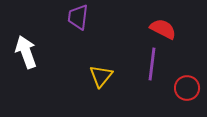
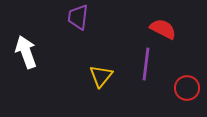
purple line: moved 6 px left
